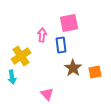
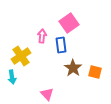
pink square: rotated 24 degrees counterclockwise
pink arrow: moved 1 px down
orange square: rotated 24 degrees clockwise
